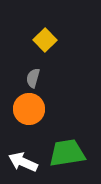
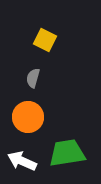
yellow square: rotated 20 degrees counterclockwise
orange circle: moved 1 px left, 8 px down
white arrow: moved 1 px left, 1 px up
